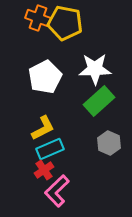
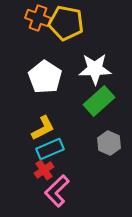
yellow pentagon: moved 1 px right
white pentagon: rotated 12 degrees counterclockwise
